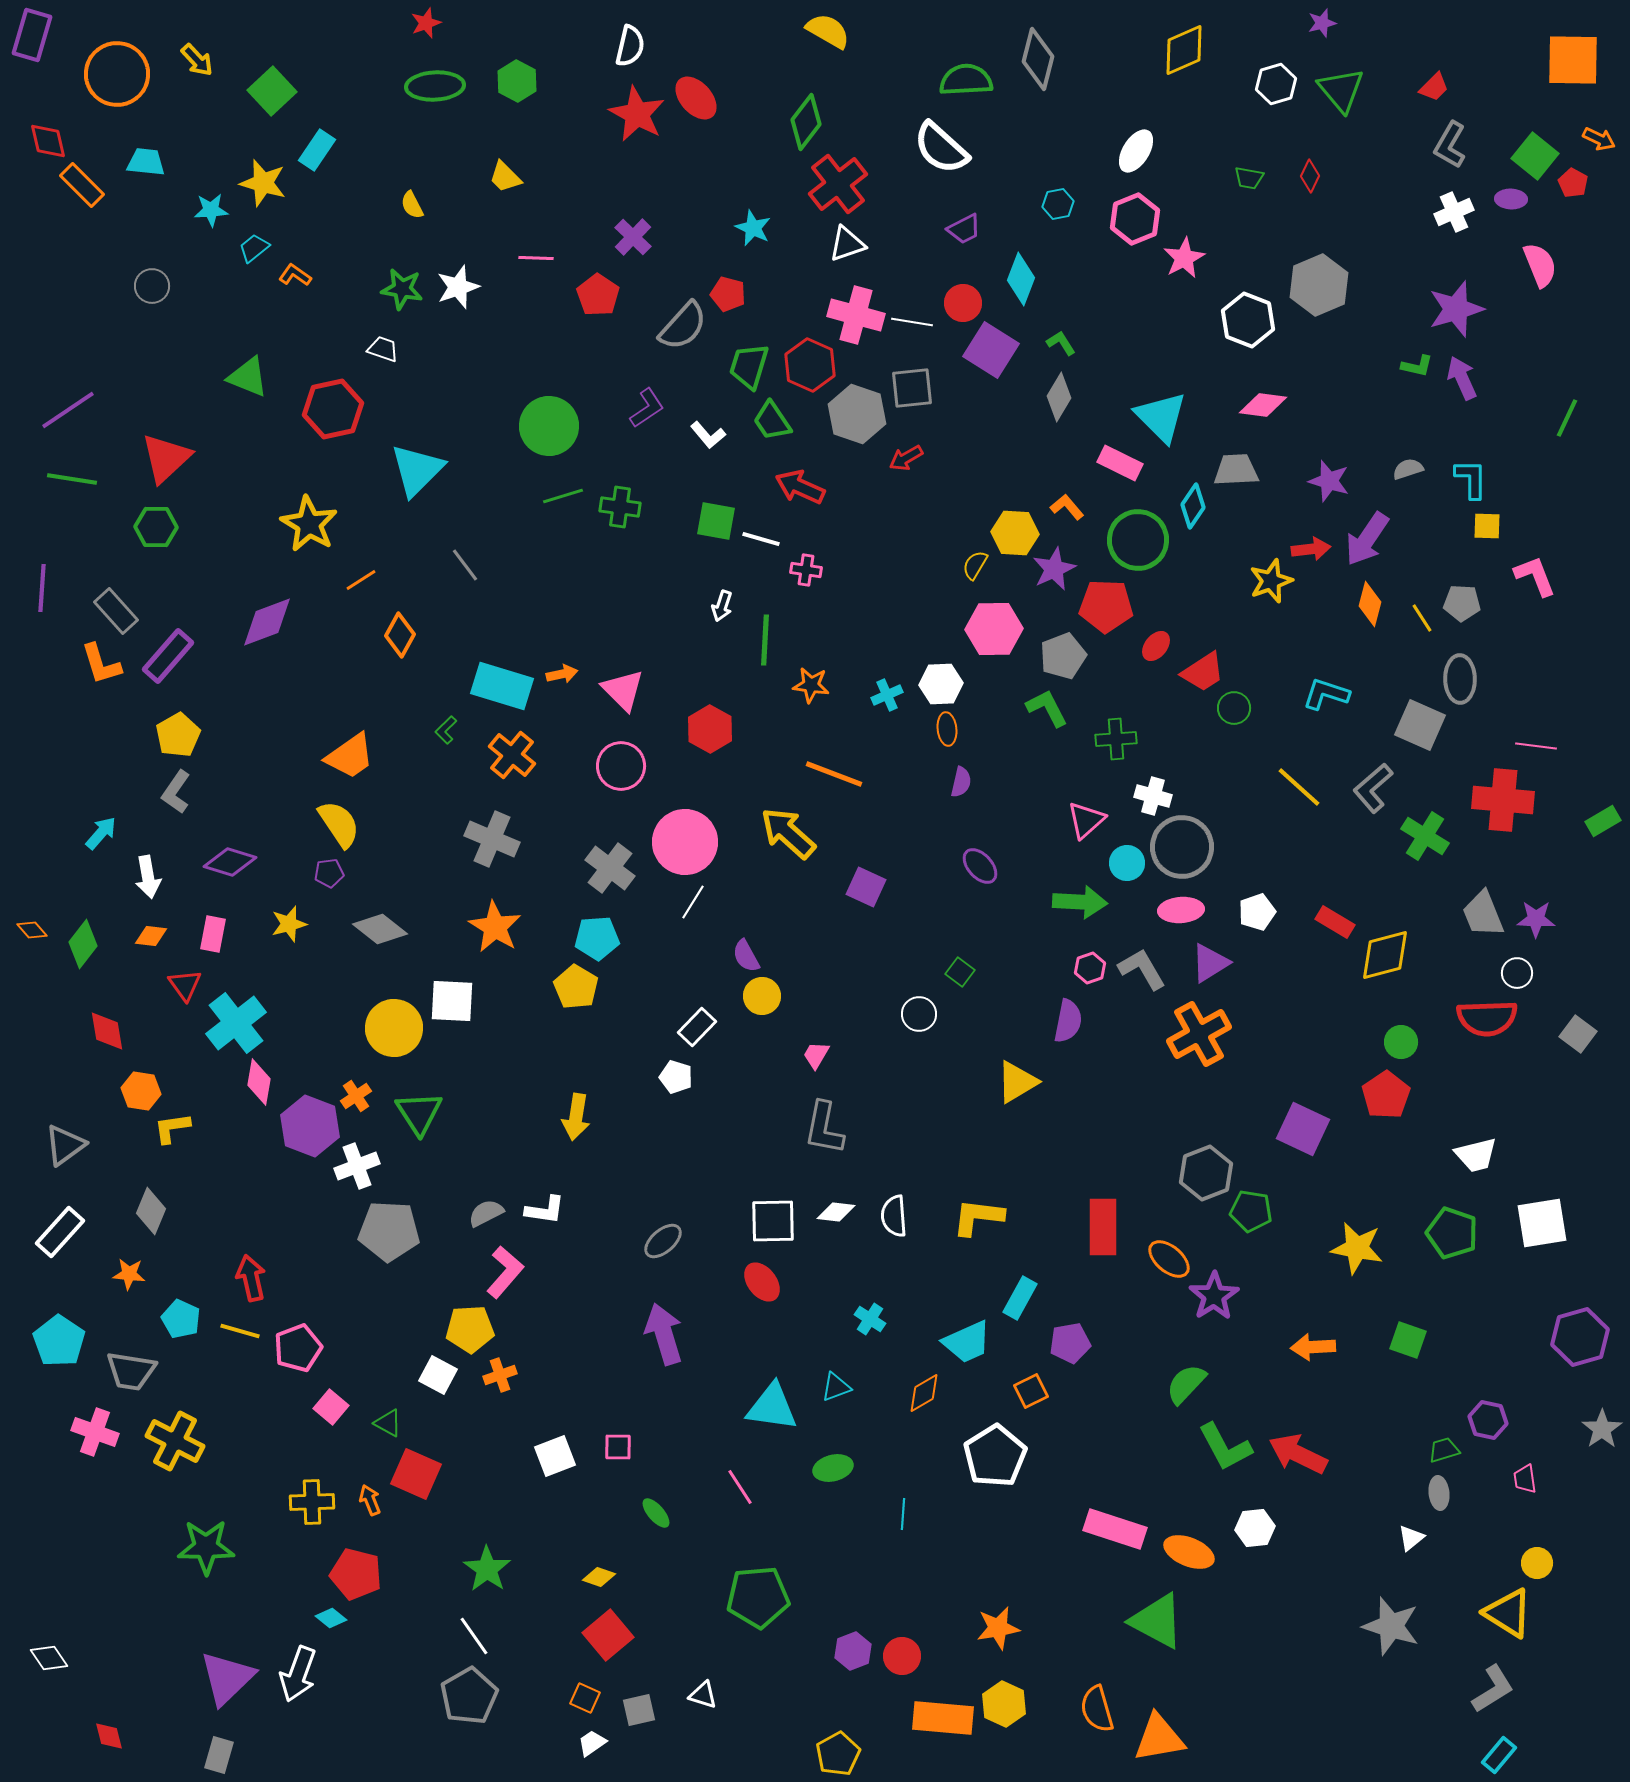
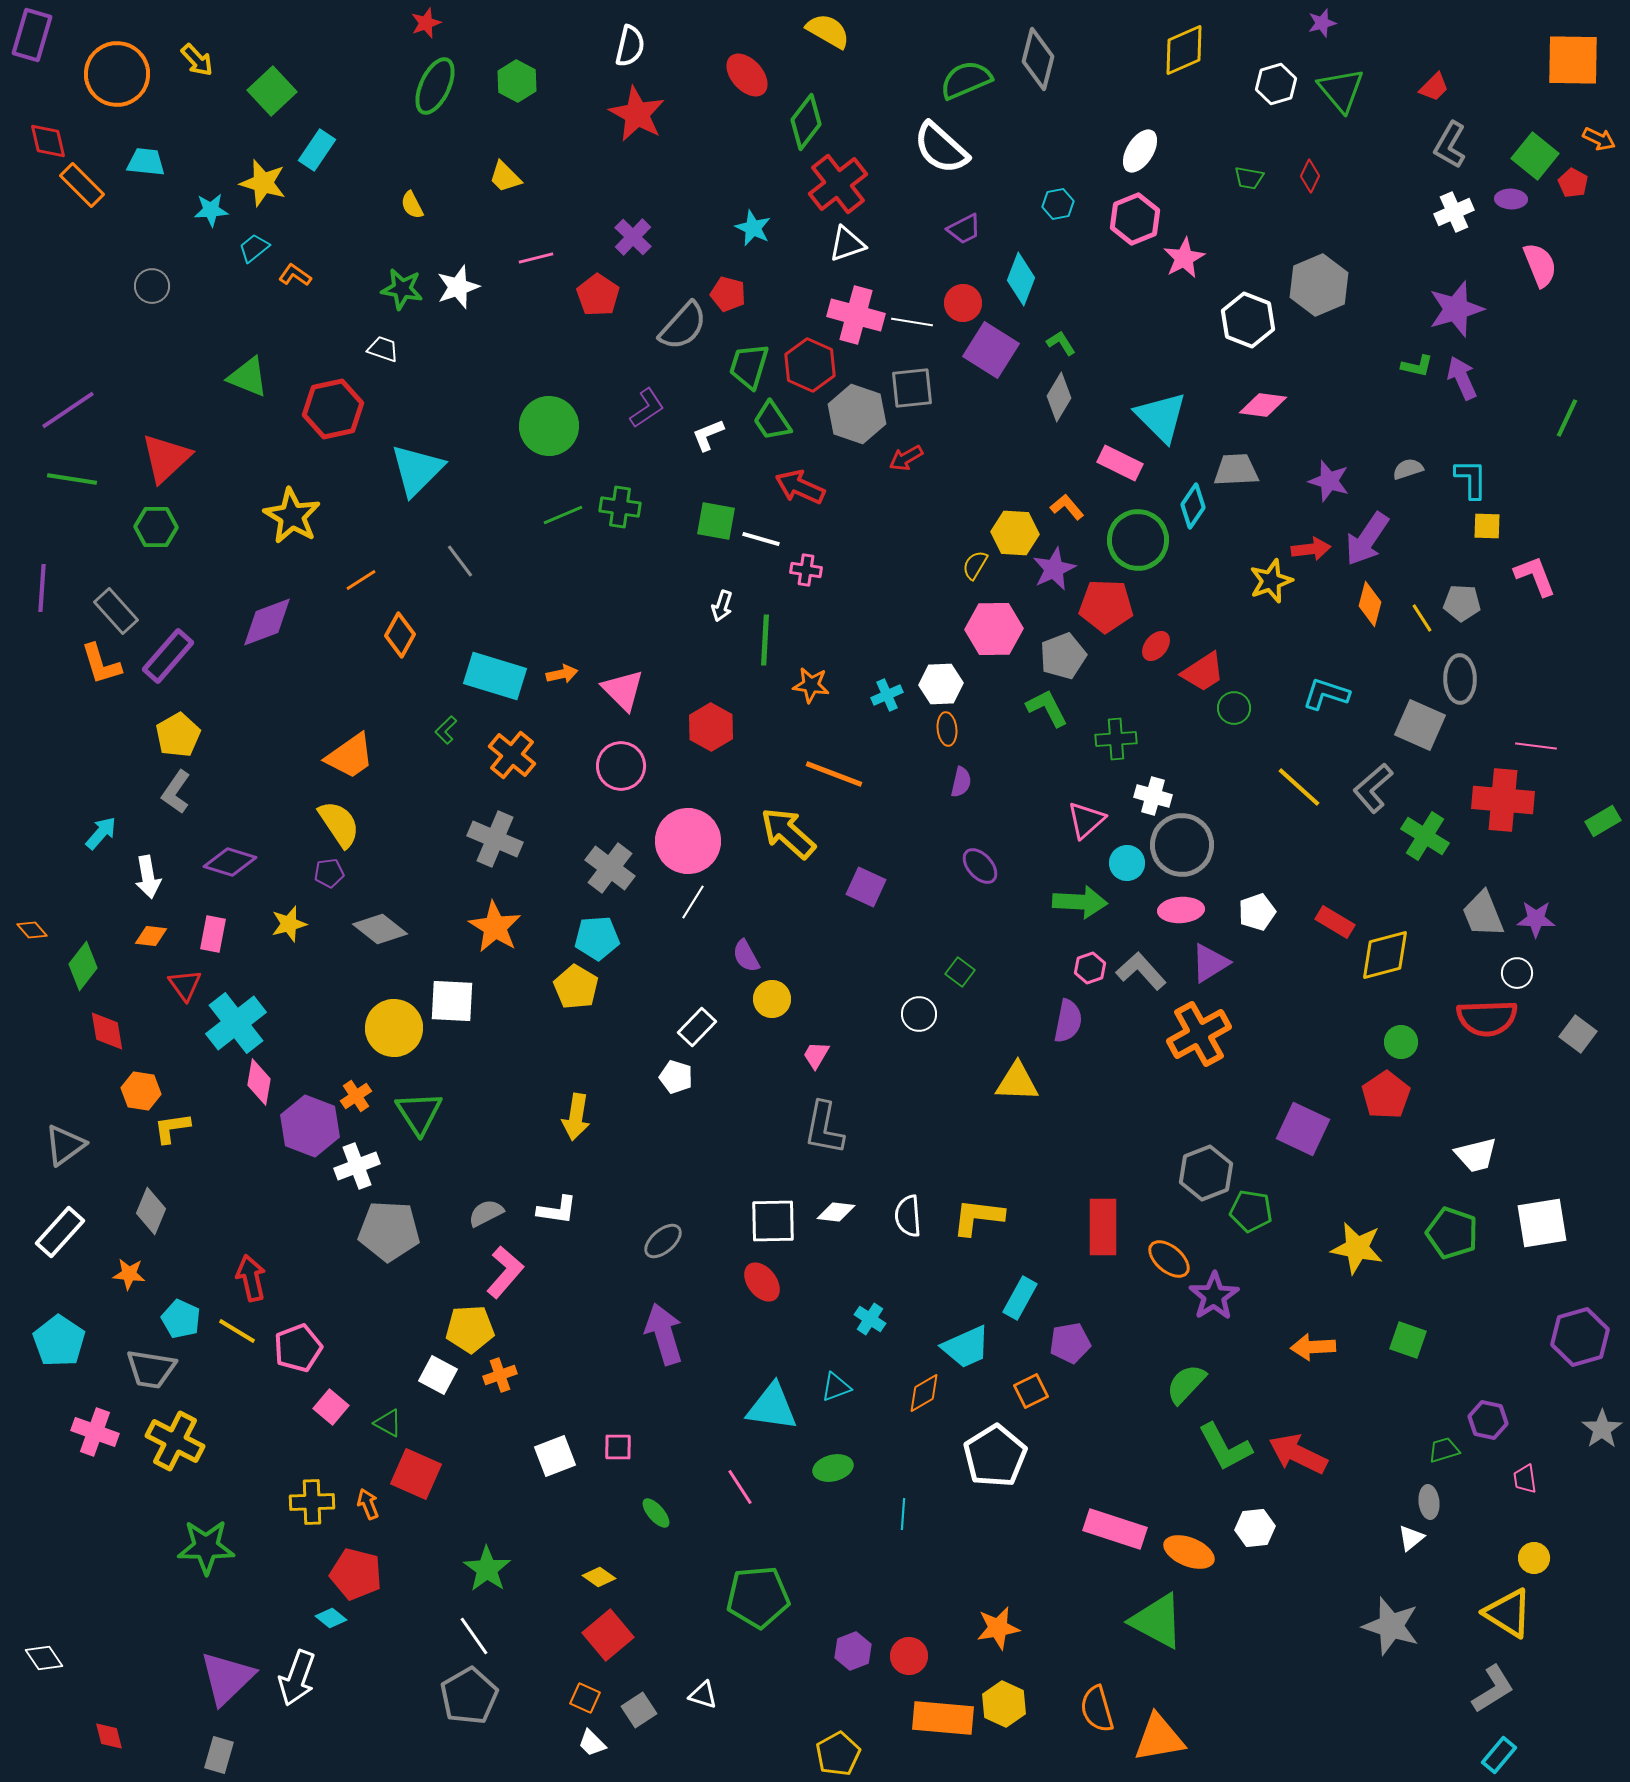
green semicircle at (966, 80): rotated 20 degrees counterclockwise
green ellipse at (435, 86): rotated 62 degrees counterclockwise
red ellipse at (696, 98): moved 51 px right, 23 px up
white ellipse at (1136, 151): moved 4 px right
pink line at (536, 258): rotated 16 degrees counterclockwise
white L-shape at (708, 435): rotated 108 degrees clockwise
green line at (563, 496): moved 19 px down; rotated 6 degrees counterclockwise
yellow star at (309, 524): moved 17 px left, 8 px up
gray line at (465, 565): moved 5 px left, 4 px up
cyan rectangle at (502, 686): moved 7 px left, 10 px up
red hexagon at (710, 729): moved 1 px right, 2 px up
gray cross at (492, 839): moved 3 px right
pink circle at (685, 842): moved 3 px right, 1 px up
gray circle at (1182, 847): moved 2 px up
green diamond at (83, 944): moved 22 px down
gray L-shape at (1142, 969): moved 1 px left, 2 px down; rotated 12 degrees counterclockwise
yellow circle at (762, 996): moved 10 px right, 3 px down
yellow triangle at (1017, 1082): rotated 33 degrees clockwise
white L-shape at (545, 1210): moved 12 px right
white semicircle at (894, 1216): moved 14 px right
yellow line at (240, 1331): moved 3 px left; rotated 15 degrees clockwise
cyan trapezoid at (967, 1342): moved 1 px left, 5 px down
gray trapezoid at (131, 1371): moved 20 px right, 2 px up
gray ellipse at (1439, 1493): moved 10 px left, 9 px down
orange arrow at (370, 1500): moved 2 px left, 4 px down
yellow circle at (1537, 1563): moved 3 px left, 5 px up
yellow diamond at (599, 1577): rotated 16 degrees clockwise
red circle at (902, 1656): moved 7 px right
white diamond at (49, 1658): moved 5 px left
white arrow at (298, 1674): moved 1 px left, 4 px down
gray square at (639, 1710): rotated 20 degrees counterclockwise
white trapezoid at (592, 1743): rotated 100 degrees counterclockwise
